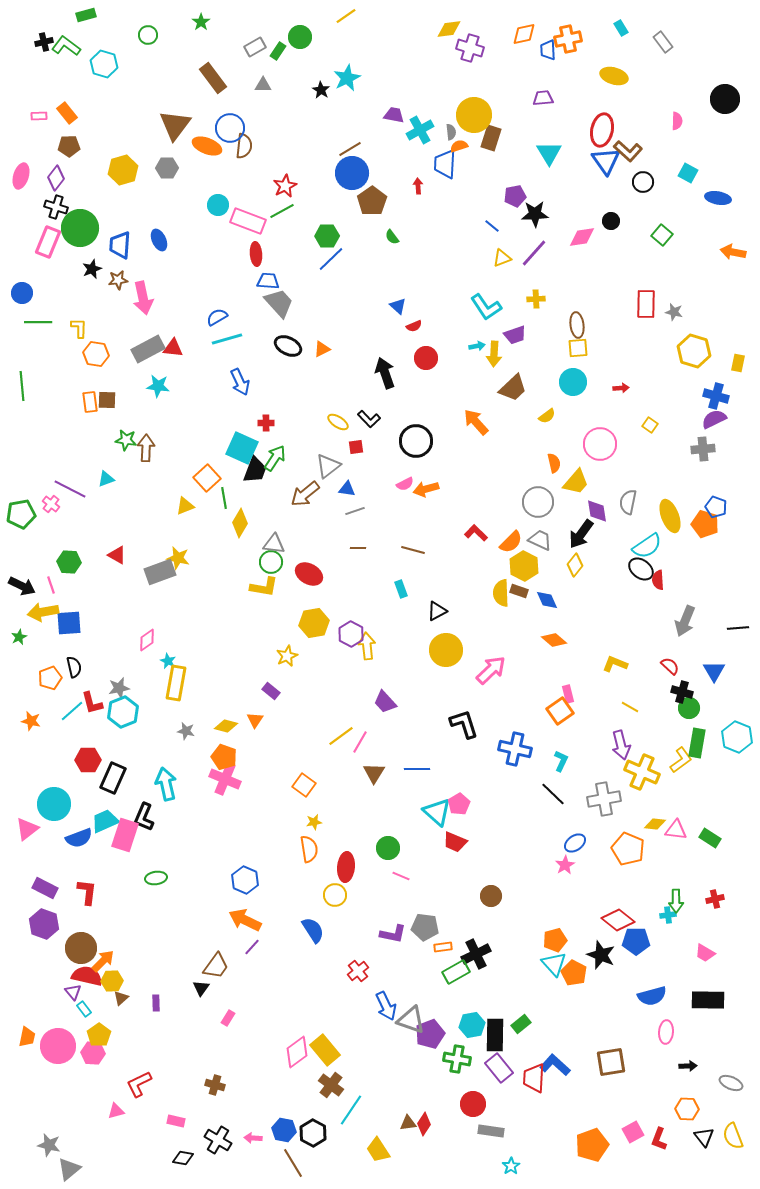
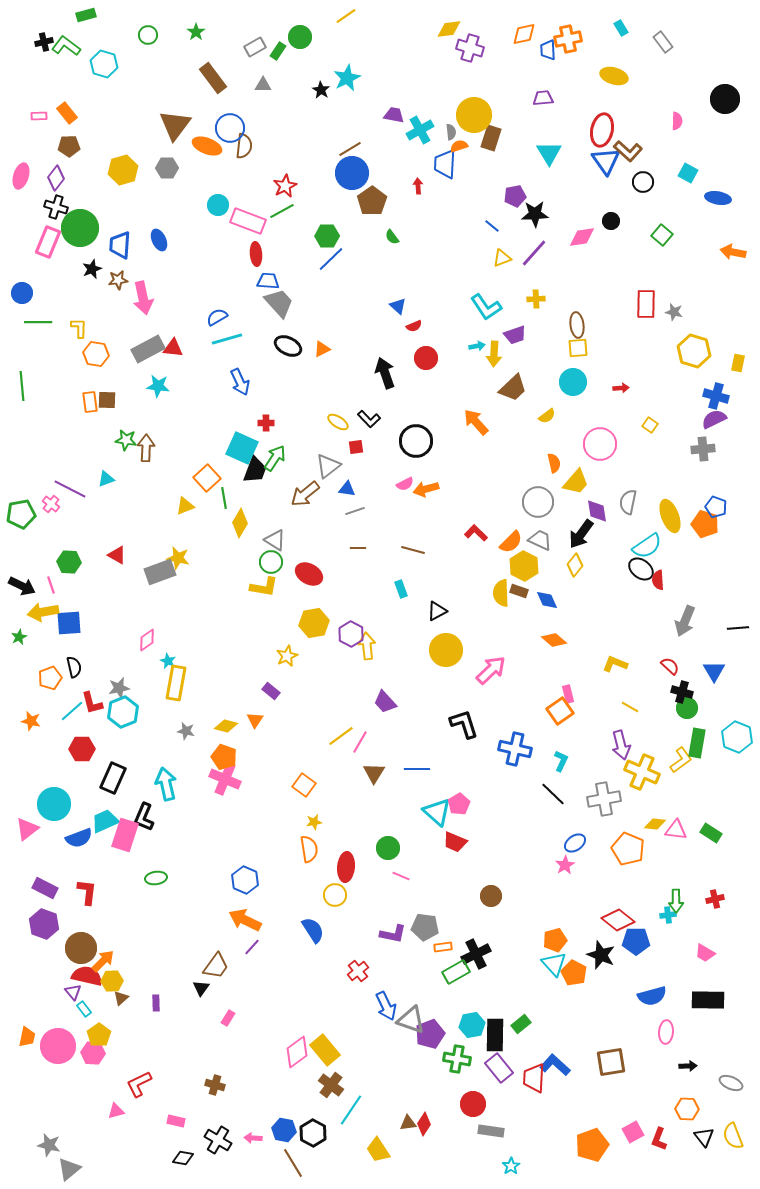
green star at (201, 22): moved 5 px left, 10 px down
gray triangle at (274, 544): moved 1 px right, 4 px up; rotated 25 degrees clockwise
green circle at (689, 708): moved 2 px left
red hexagon at (88, 760): moved 6 px left, 11 px up
green rectangle at (710, 838): moved 1 px right, 5 px up
